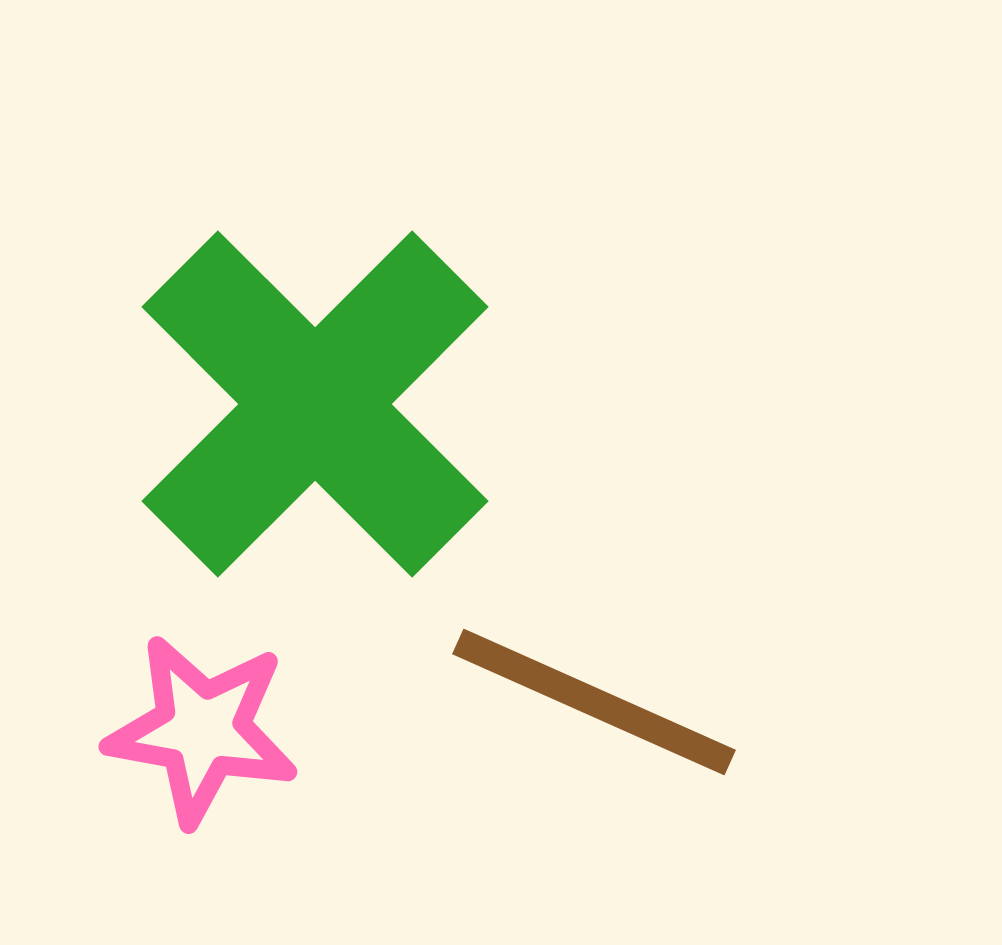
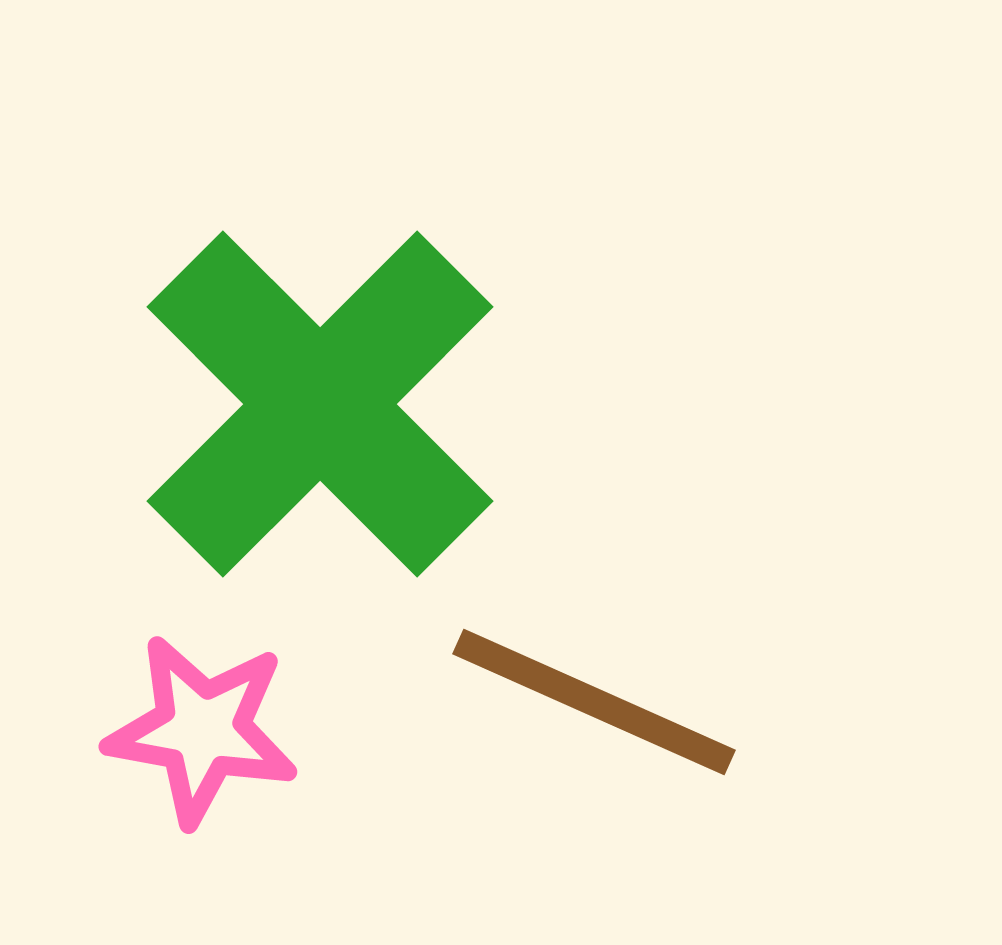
green cross: moved 5 px right
